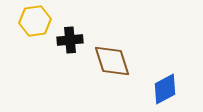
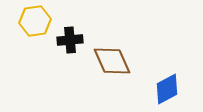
brown diamond: rotated 6 degrees counterclockwise
blue diamond: moved 2 px right
